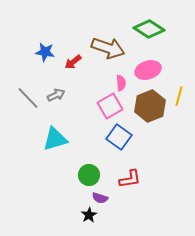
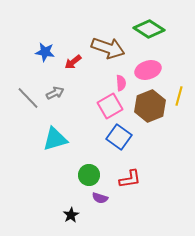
gray arrow: moved 1 px left, 2 px up
black star: moved 18 px left
